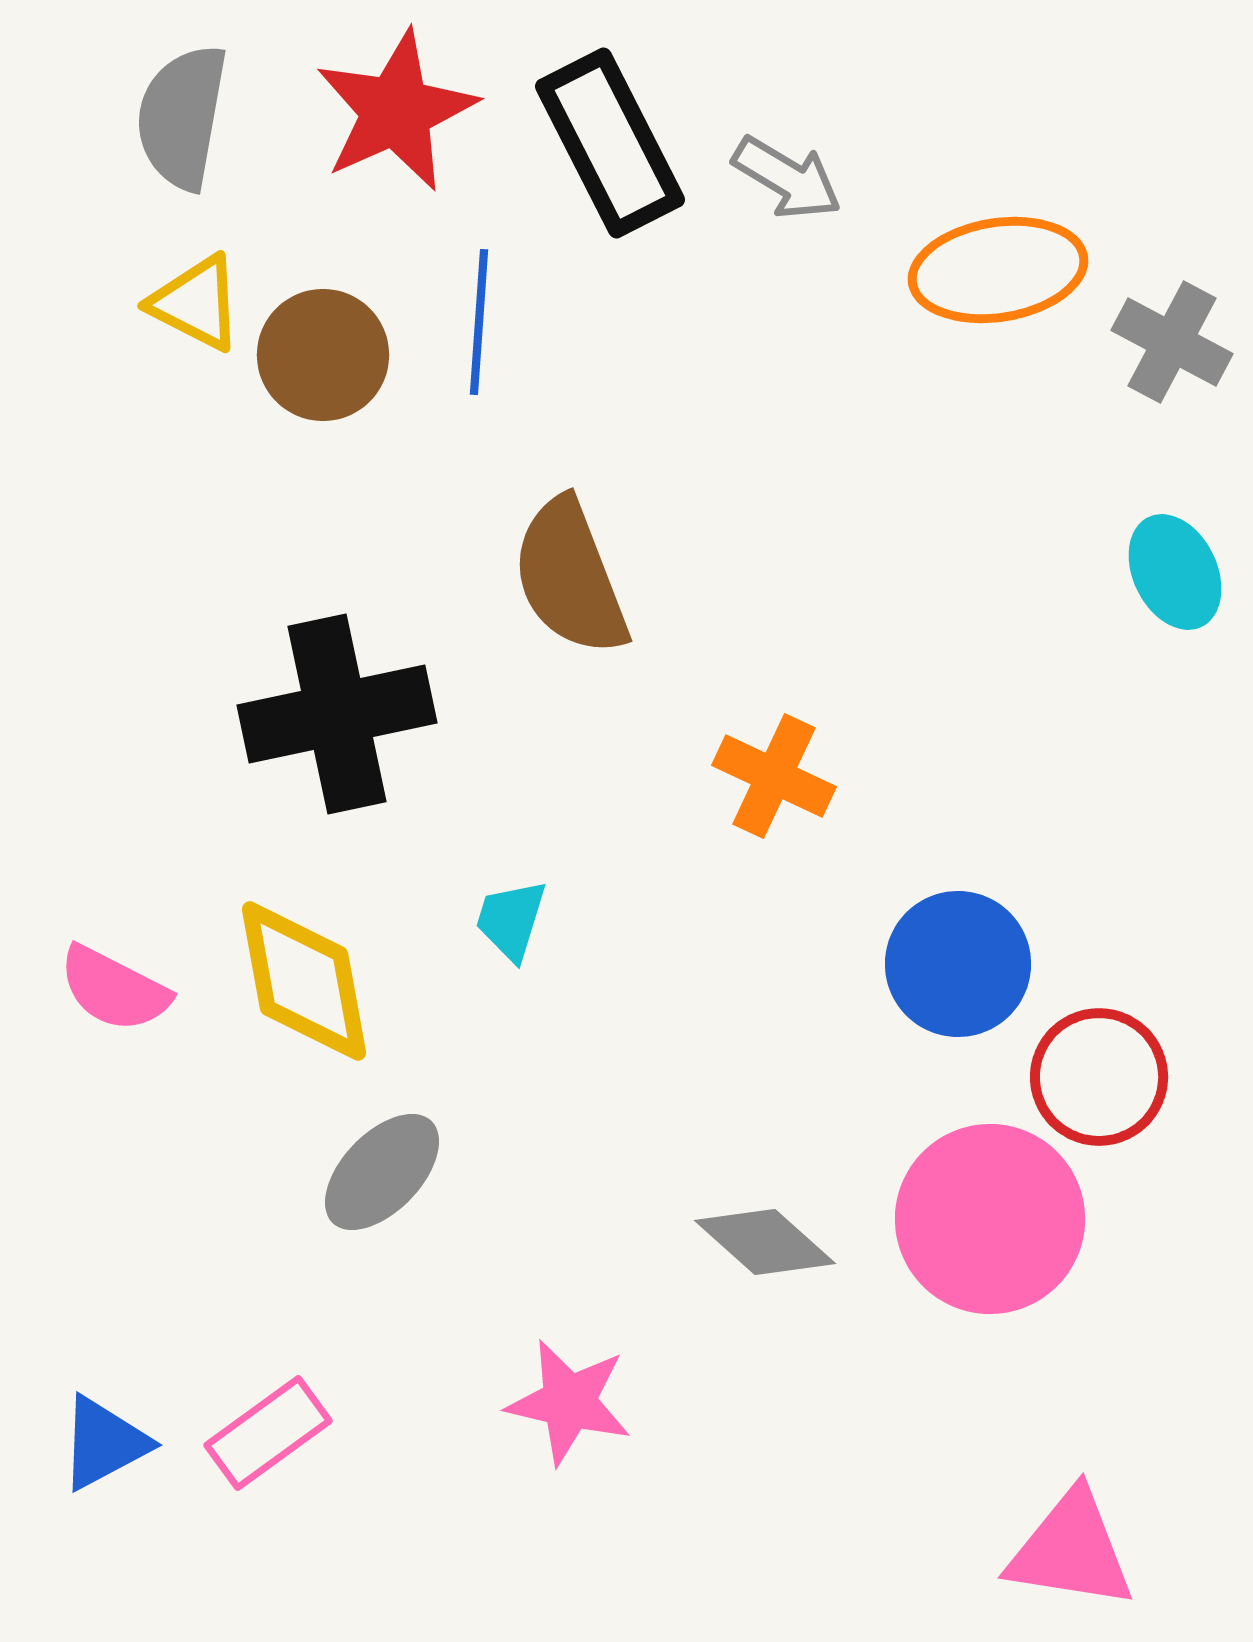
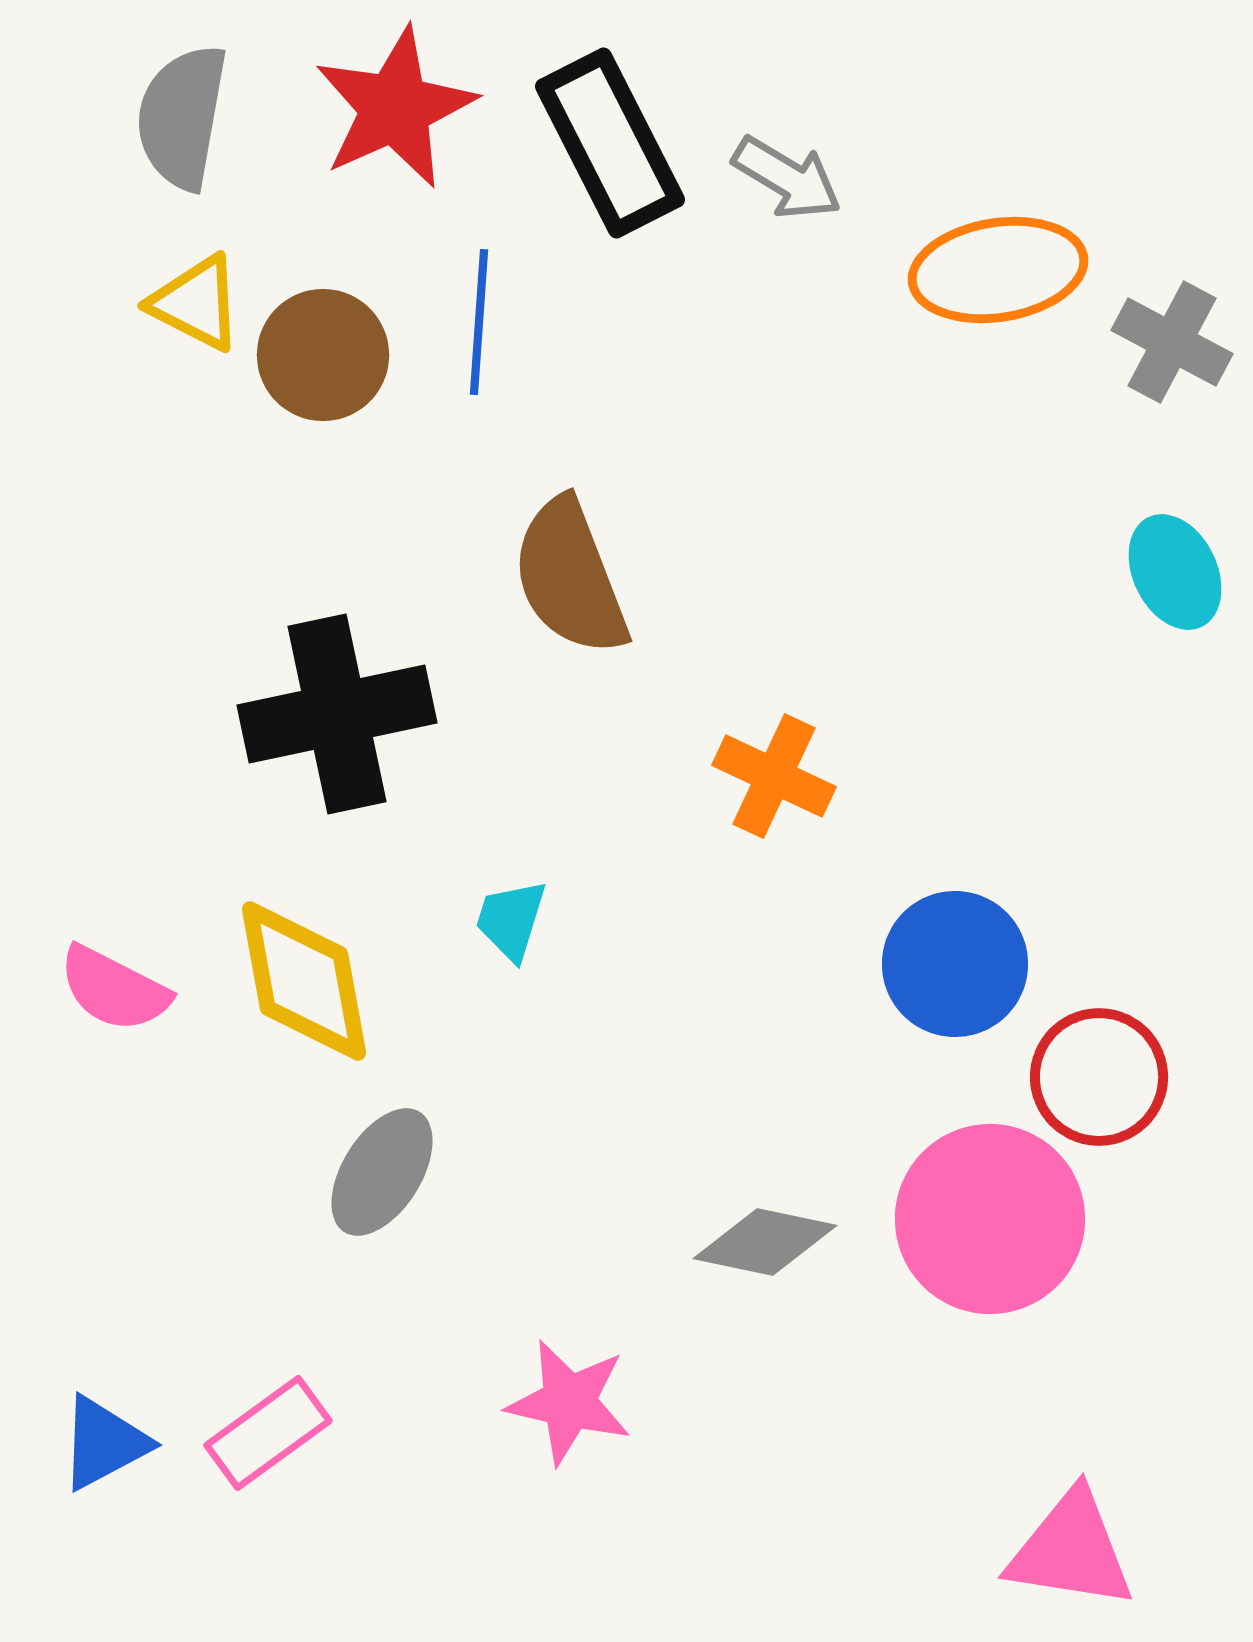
red star: moved 1 px left, 3 px up
blue circle: moved 3 px left
gray ellipse: rotated 12 degrees counterclockwise
gray diamond: rotated 30 degrees counterclockwise
